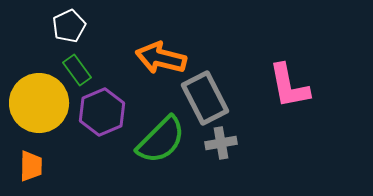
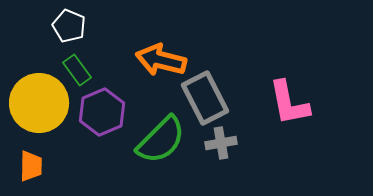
white pentagon: rotated 24 degrees counterclockwise
orange arrow: moved 2 px down
pink L-shape: moved 17 px down
